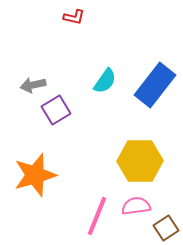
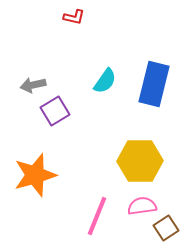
blue rectangle: moved 1 px left, 1 px up; rotated 24 degrees counterclockwise
purple square: moved 1 px left, 1 px down
pink semicircle: moved 6 px right
